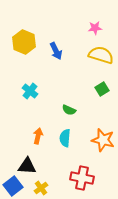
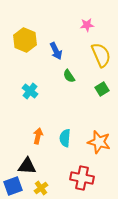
pink star: moved 8 px left, 3 px up
yellow hexagon: moved 1 px right, 2 px up
yellow semicircle: rotated 50 degrees clockwise
green semicircle: moved 34 px up; rotated 32 degrees clockwise
orange star: moved 4 px left, 2 px down
blue square: rotated 18 degrees clockwise
